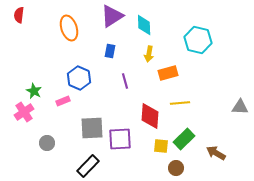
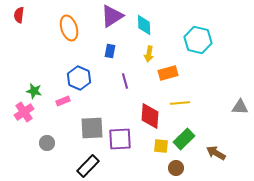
green star: rotated 14 degrees counterclockwise
